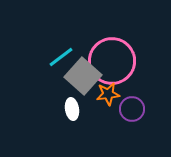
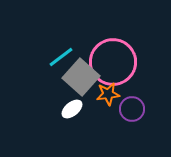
pink circle: moved 1 px right, 1 px down
gray square: moved 2 px left, 1 px down
white ellipse: rotated 60 degrees clockwise
